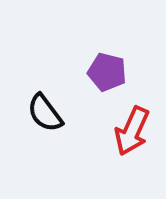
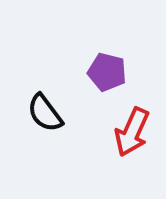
red arrow: moved 1 px down
